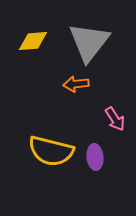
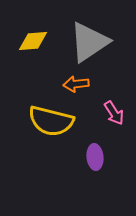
gray triangle: rotated 18 degrees clockwise
pink arrow: moved 1 px left, 6 px up
yellow semicircle: moved 30 px up
